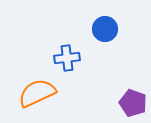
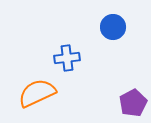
blue circle: moved 8 px right, 2 px up
purple pentagon: rotated 24 degrees clockwise
